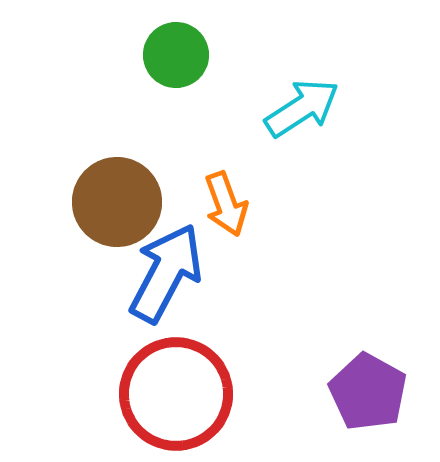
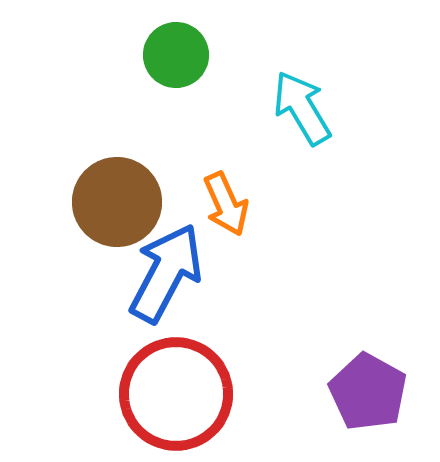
cyan arrow: rotated 88 degrees counterclockwise
orange arrow: rotated 4 degrees counterclockwise
